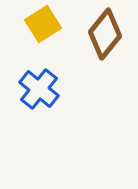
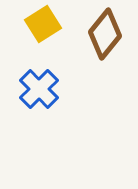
blue cross: rotated 6 degrees clockwise
